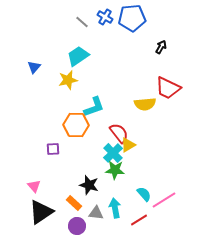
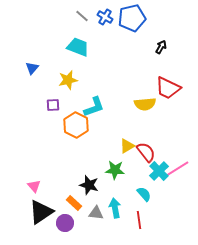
blue pentagon: rotated 8 degrees counterclockwise
gray line: moved 6 px up
cyan trapezoid: moved 9 px up; rotated 55 degrees clockwise
blue triangle: moved 2 px left, 1 px down
orange hexagon: rotated 25 degrees clockwise
red semicircle: moved 27 px right, 19 px down
yellow triangle: moved 1 px left, 1 px down
purple square: moved 44 px up
cyan cross: moved 46 px right, 18 px down
pink line: moved 13 px right, 31 px up
red line: rotated 66 degrees counterclockwise
purple circle: moved 12 px left, 3 px up
